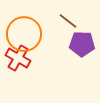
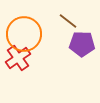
red cross: rotated 25 degrees clockwise
